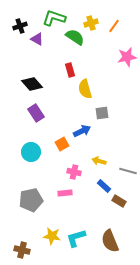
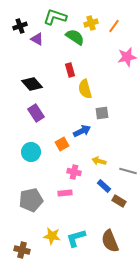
green L-shape: moved 1 px right, 1 px up
